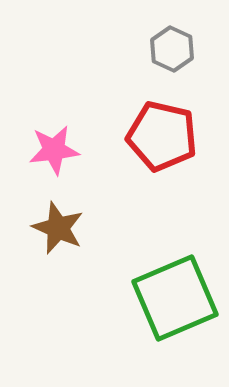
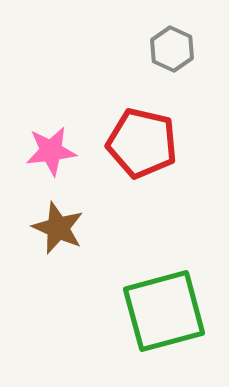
red pentagon: moved 20 px left, 7 px down
pink star: moved 3 px left, 1 px down
green square: moved 11 px left, 13 px down; rotated 8 degrees clockwise
